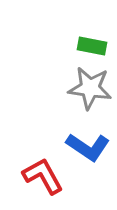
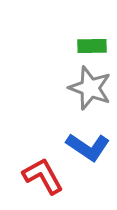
green rectangle: rotated 12 degrees counterclockwise
gray star: rotated 12 degrees clockwise
